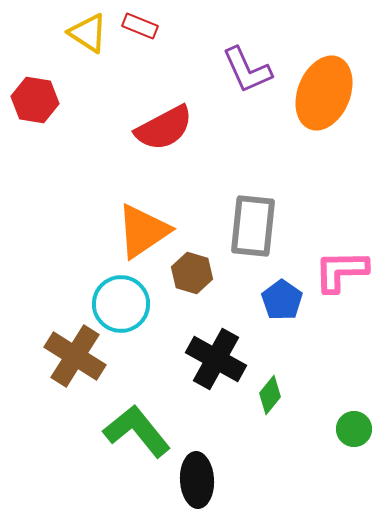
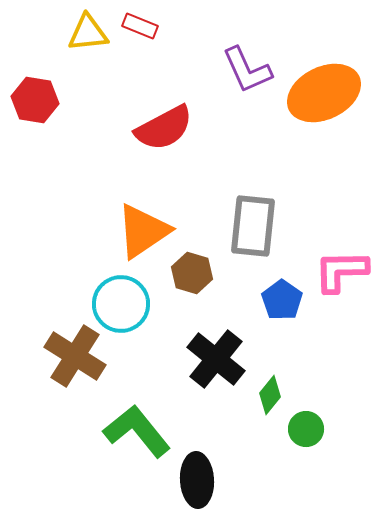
yellow triangle: rotated 39 degrees counterclockwise
orange ellipse: rotated 42 degrees clockwise
black cross: rotated 10 degrees clockwise
green circle: moved 48 px left
